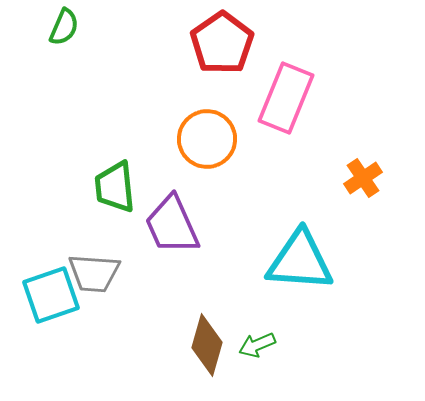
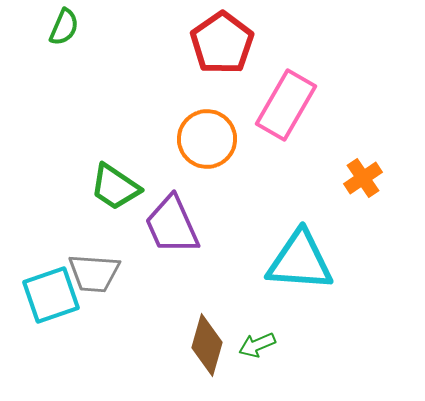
pink rectangle: moved 7 px down; rotated 8 degrees clockwise
green trapezoid: rotated 50 degrees counterclockwise
